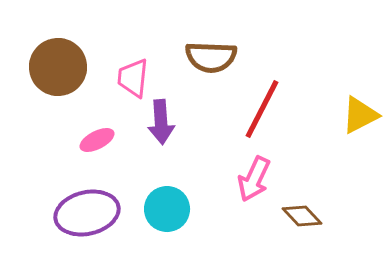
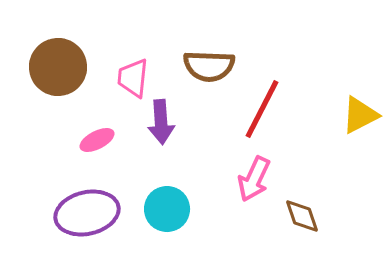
brown semicircle: moved 2 px left, 9 px down
brown diamond: rotated 24 degrees clockwise
